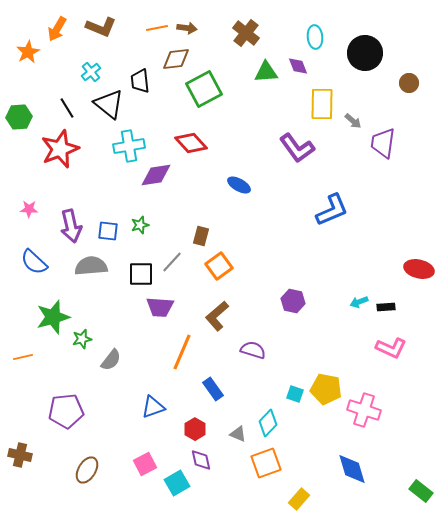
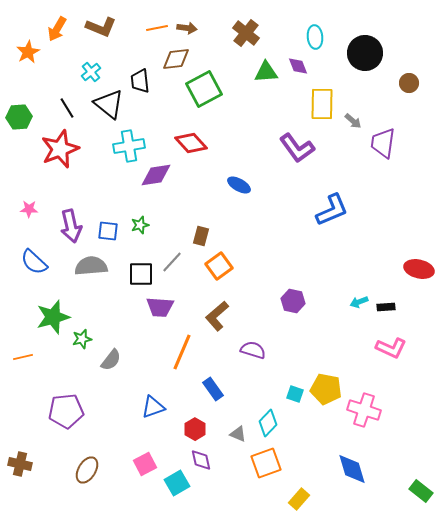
brown cross at (20, 455): moved 9 px down
